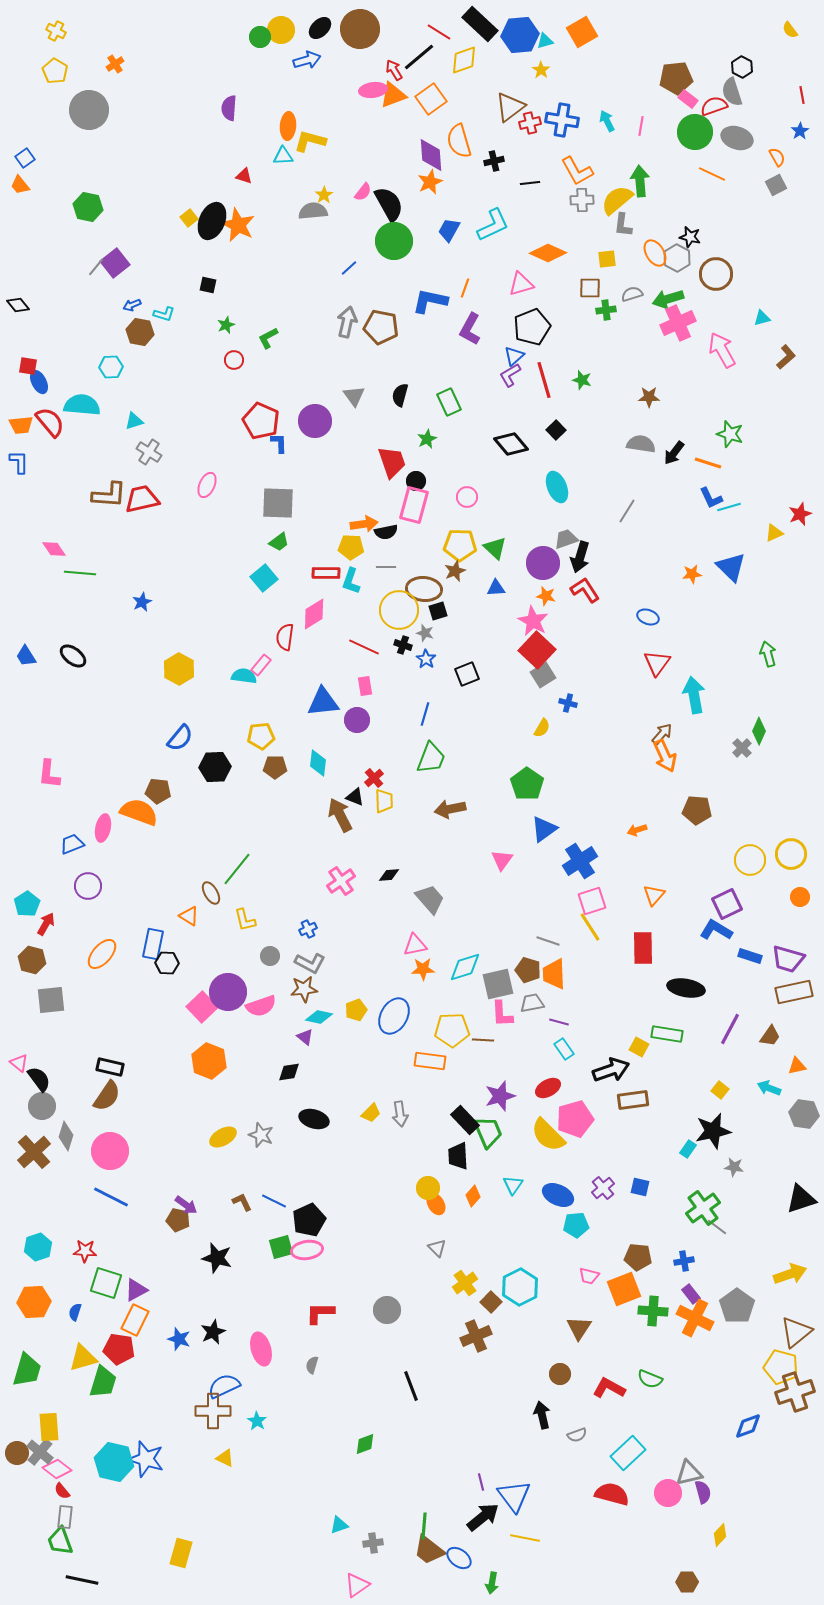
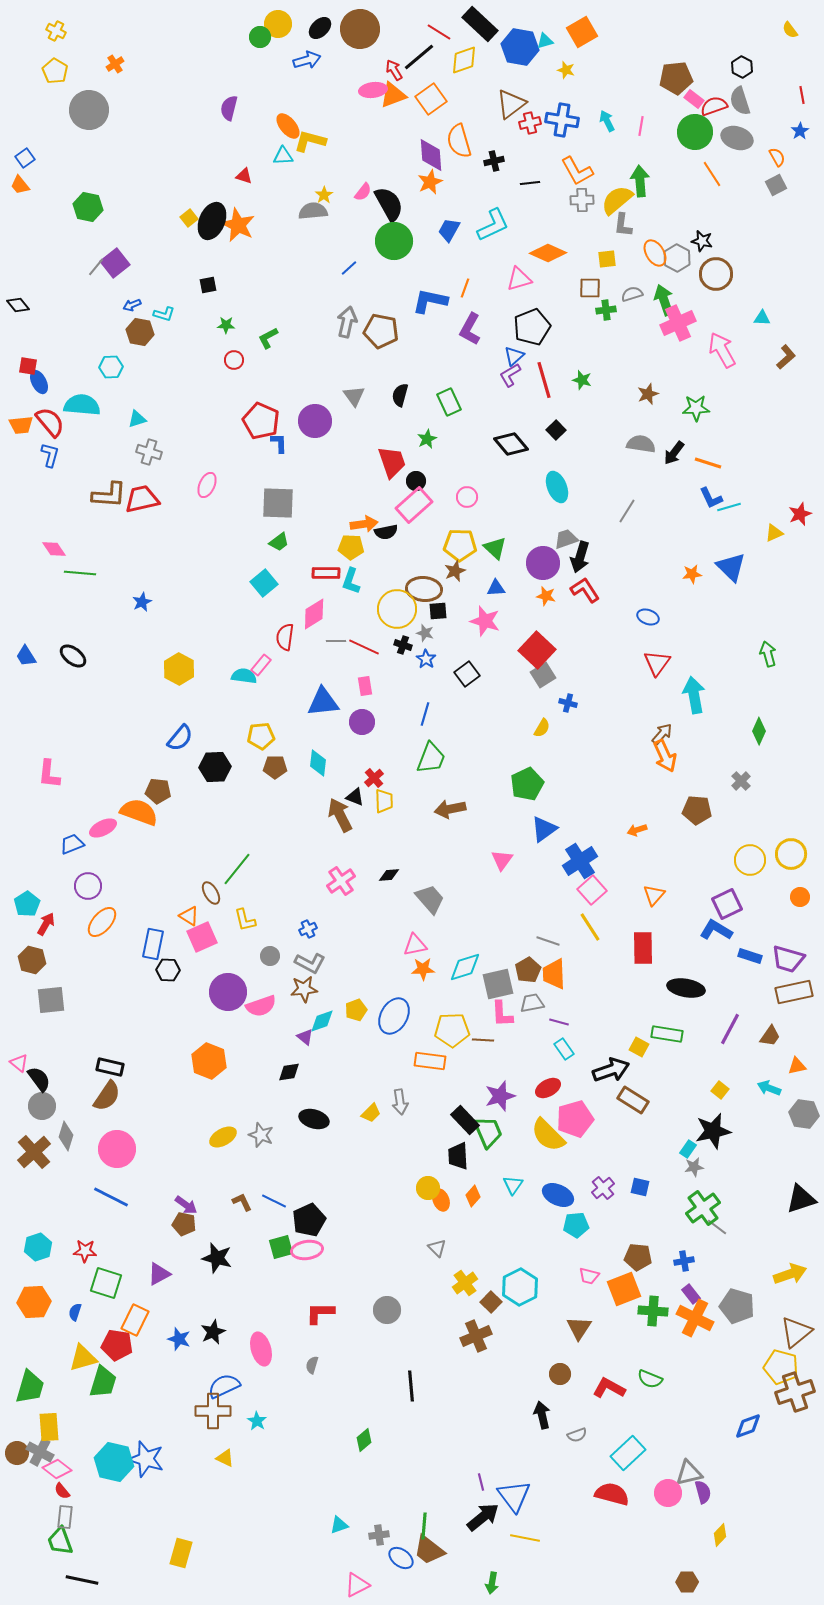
yellow circle at (281, 30): moved 3 px left, 6 px up
blue hexagon at (520, 35): moved 12 px down; rotated 15 degrees clockwise
yellow star at (541, 70): moved 25 px right; rotated 18 degrees counterclockwise
gray semicircle at (732, 92): moved 8 px right, 9 px down
pink rectangle at (688, 99): moved 6 px right
brown triangle at (510, 107): moved 1 px right, 3 px up
purple semicircle at (229, 108): rotated 10 degrees clockwise
orange ellipse at (288, 126): rotated 44 degrees counterclockwise
orange line at (712, 174): rotated 32 degrees clockwise
black star at (690, 237): moved 12 px right, 4 px down
pink triangle at (521, 284): moved 2 px left, 5 px up
black square at (208, 285): rotated 24 degrees counterclockwise
green arrow at (668, 299): moved 4 px left, 1 px down; rotated 88 degrees clockwise
cyan triangle at (762, 318): rotated 18 degrees clockwise
green star at (226, 325): rotated 24 degrees clockwise
brown pentagon at (381, 327): moved 4 px down
brown star at (649, 397): moved 1 px left, 3 px up; rotated 20 degrees counterclockwise
cyan triangle at (134, 421): moved 3 px right, 2 px up
green star at (730, 434): moved 34 px left, 26 px up; rotated 20 degrees counterclockwise
gray cross at (149, 452): rotated 15 degrees counterclockwise
blue L-shape at (19, 462): moved 31 px right, 7 px up; rotated 15 degrees clockwise
pink rectangle at (414, 505): rotated 33 degrees clockwise
gray line at (386, 567): moved 50 px left, 74 px down
cyan square at (264, 578): moved 5 px down
yellow circle at (399, 610): moved 2 px left, 1 px up
black square at (438, 611): rotated 12 degrees clockwise
pink star at (533, 621): moved 48 px left; rotated 12 degrees counterclockwise
black square at (467, 674): rotated 15 degrees counterclockwise
purple circle at (357, 720): moved 5 px right, 2 px down
gray cross at (742, 748): moved 1 px left, 33 px down
green pentagon at (527, 784): rotated 12 degrees clockwise
pink ellipse at (103, 828): rotated 52 degrees clockwise
pink square at (592, 901): moved 11 px up; rotated 24 degrees counterclockwise
orange ellipse at (102, 954): moved 32 px up
black hexagon at (167, 963): moved 1 px right, 7 px down
brown pentagon at (528, 970): rotated 25 degrees clockwise
pink square at (202, 1007): moved 70 px up; rotated 20 degrees clockwise
cyan diamond at (319, 1017): moved 3 px right, 4 px down; rotated 32 degrees counterclockwise
brown rectangle at (633, 1100): rotated 40 degrees clockwise
gray arrow at (400, 1114): moved 12 px up
pink circle at (110, 1151): moved 7 px right, 2 px up
gray star at (734, 1167): moved 40 px left; rotated 18 degrees counterclockwise
orange ellipse at (436, 1204): moved 5 px right, 4 px up; rotated 10 degrees clockwise
brown pentagon at (178, 1220): moved 6 px right, 4 px down
purple triangle at (136, 1290): moved 23 px right, 16 px up
gray pentagon at (737, 1306): rotated 20 degrees counterclockwise
red pentagon at (119, 1349): moved 2 px left, 4 px up
green trapezoid at (27, 1370): moved 3 px right, 17 px down
black line at (411, 1386): rotated 16 degrees clockwise
green diamond at (365, 1444): moved 1 px left, 4 px up; rotated 20 degrees counterclockwise
gray cross at (40, 1452): rotated 12 degrees counterclockwise
gray cross at (373, 1543): moved 6 px right, 8 px up
blue ellipse at (459, 1558): moved 58 px left
pink triangle at (357, 1585): rotated 8 degrees clockwise
